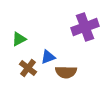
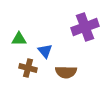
green triangle: rotated 28 degrees clockwise
blue triangle: moved 3 px left, 6 px up; rotated 49 degrees counterclockwise
brown cross: rotated 24 degrees counterclockwise
